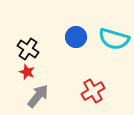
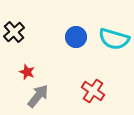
black cross: moved 14 px left, 17 px up; rotated 15 degrees clockwise
red cross: rotated 25 degrees counterclockwise
